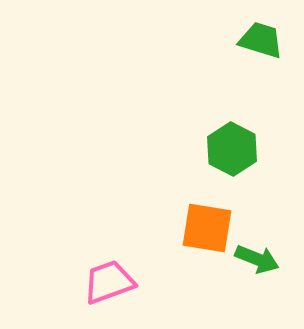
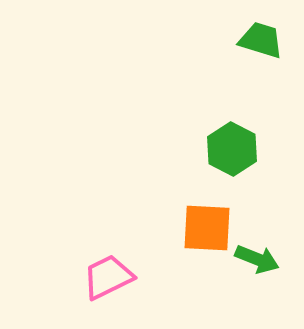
orange square: rotated 6 degrees counterclockwise
pink trapezoid: moved 1 px left, 5 px up; rotated 6 degrees counterclockwise
